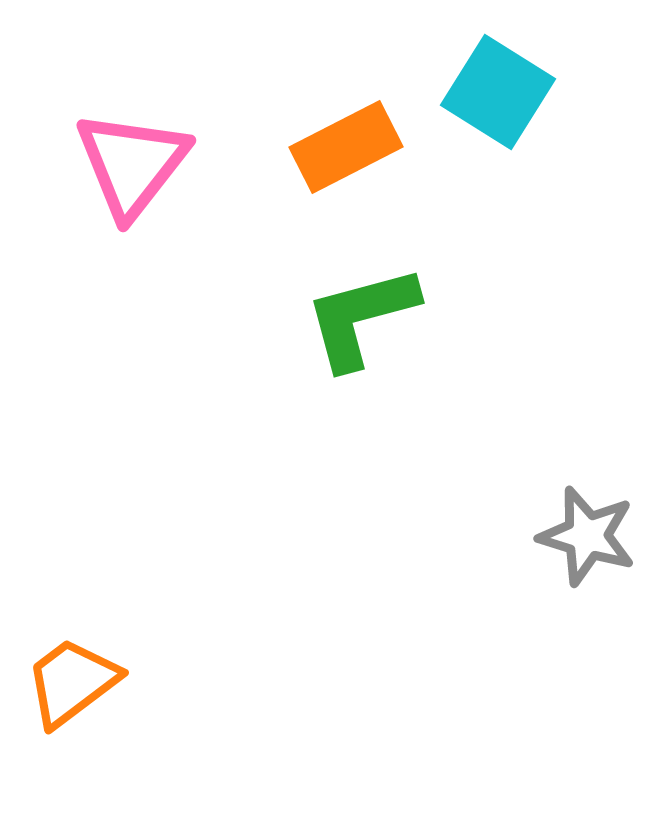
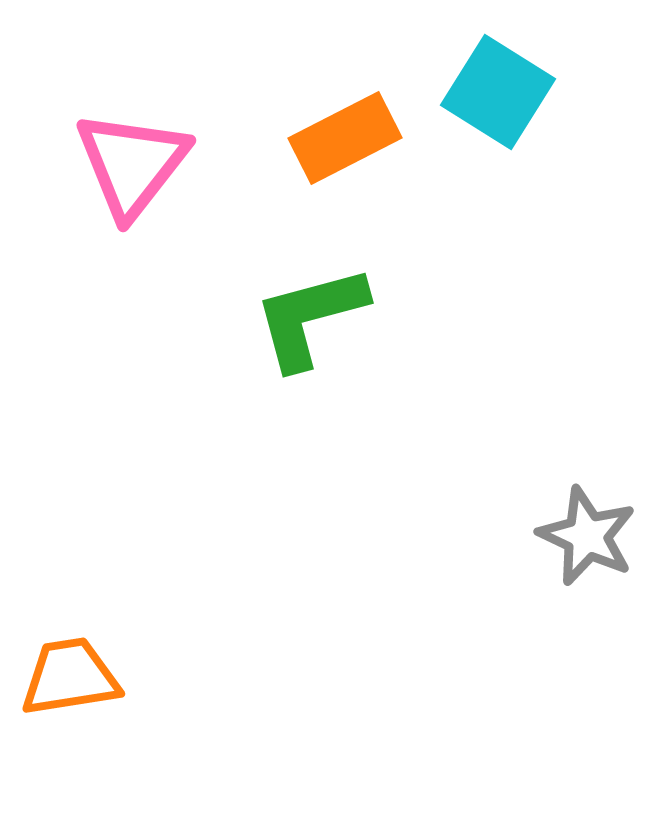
orange rectangle: moved 1 px left, 9 px up
green L-shape: moved 51 px left
gray star: rotated 8 degrees clockwise
orange trapezoid: moved 2 px left, 5 px up; rotated 28 degrees clockwise
